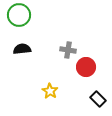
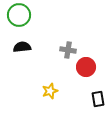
black semicircle: moved 2 px up
yellow star: rotated 21 degrees clockwise
black rectangle: rotated 35 degrees clockwise
